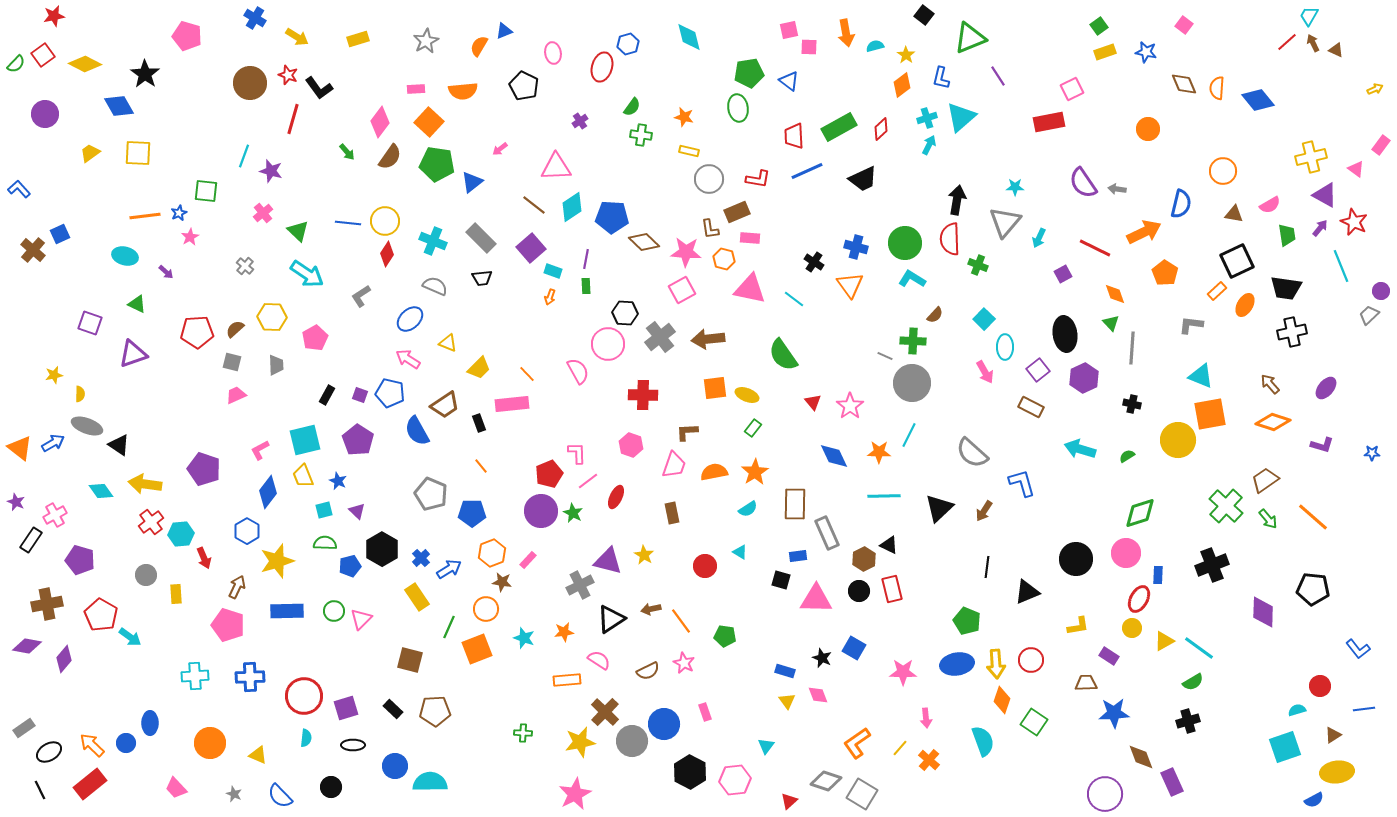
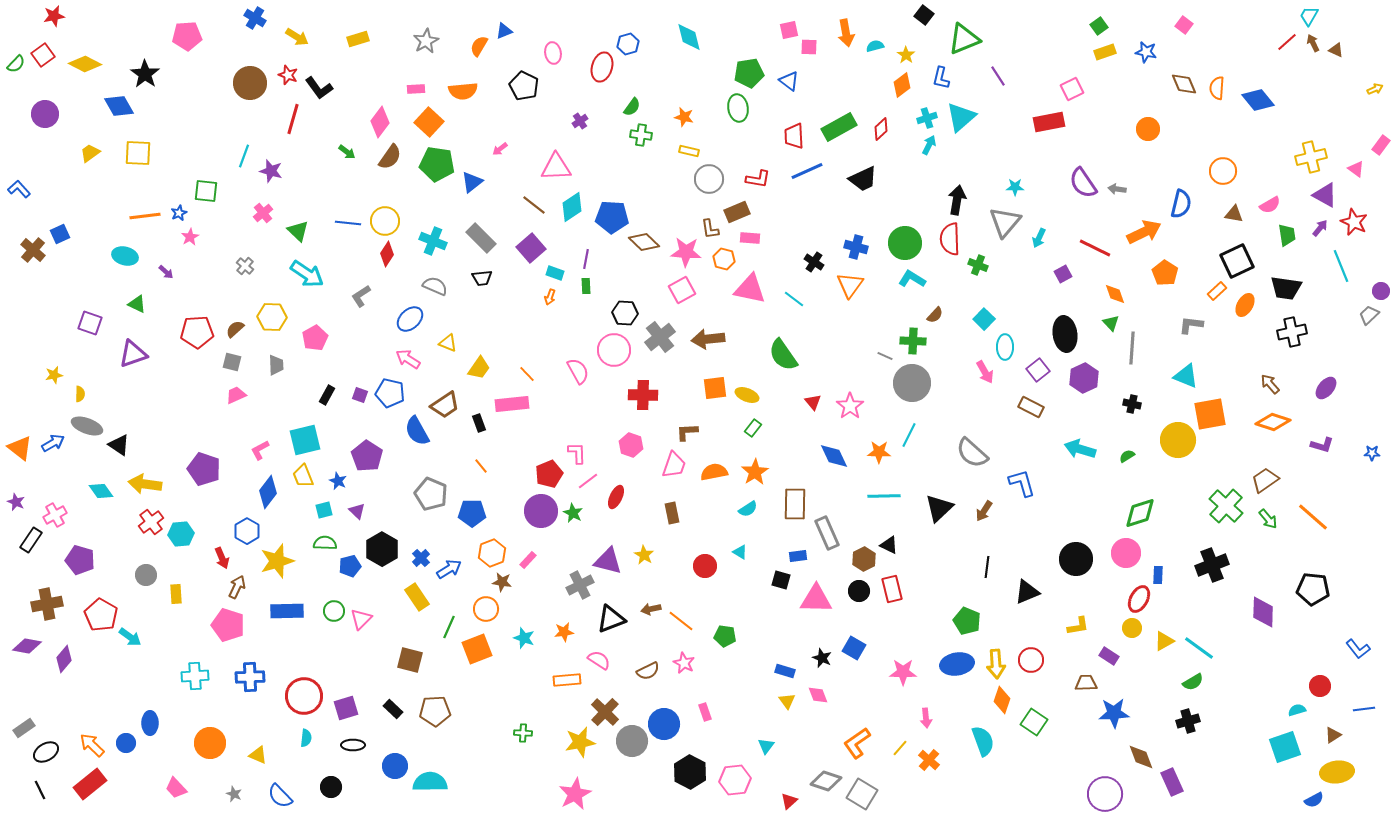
pink pentagon at (187, 36): rotated 20 degrees counterclockwise
green triangle at (970, 38): moved 6 px left, 1 px down
green arrow at (347, 152): rotated 12 degrees counterclockwise
cyan rectangle at (553, 271): moved 2 px right, 2 px down
orange triangle at (850, 285): rotated 12 degrees clockwise
pink circle at (608, 344): moved 6 px right, 6 px down
yellow trapezoid at (479, 368): rotated 10 degrees counterclockwise
cyan triangle at (1201, 376): moved 15 px left
purple pentagon at (358, 440): moved 9 px right, 16 px down
red arrow at (204, 558): moved 18 px right
black triangle at (611, 619): rotated 12 degrees clockwise
orange line at (681, 621): rotated 16 degrees counterclockwise
black ellipse at (49, 752): moved 3 px left
